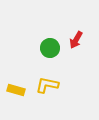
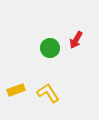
yellow L-shape: moved 1 px right, 8 px down; rotated 45 degrees clockwise
yellow rectangle: rotated 36 degrees counterclockwise
